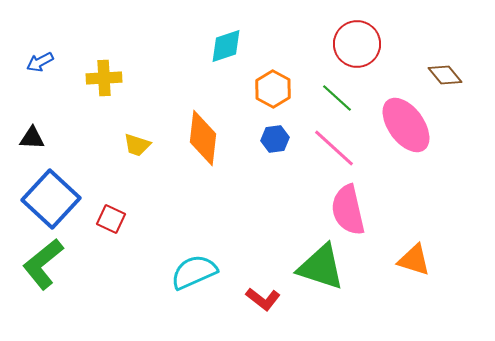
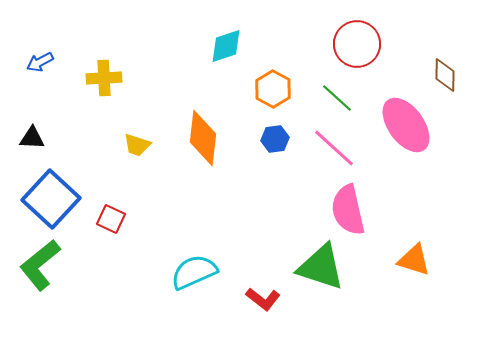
brown diamond: rotated 40 degrees clockwise
green L-shape: moved 3 px left, 1 px down
